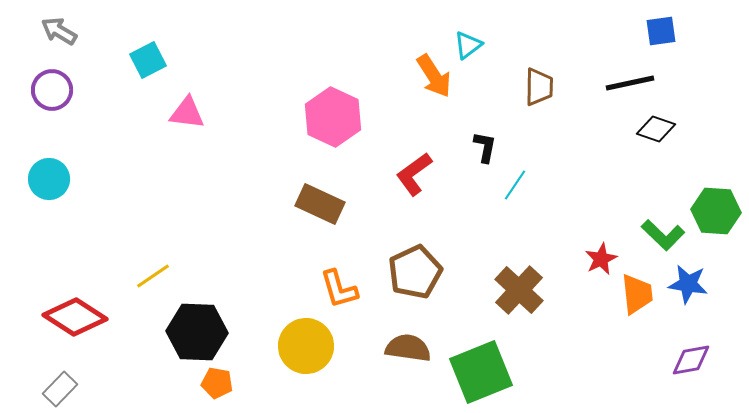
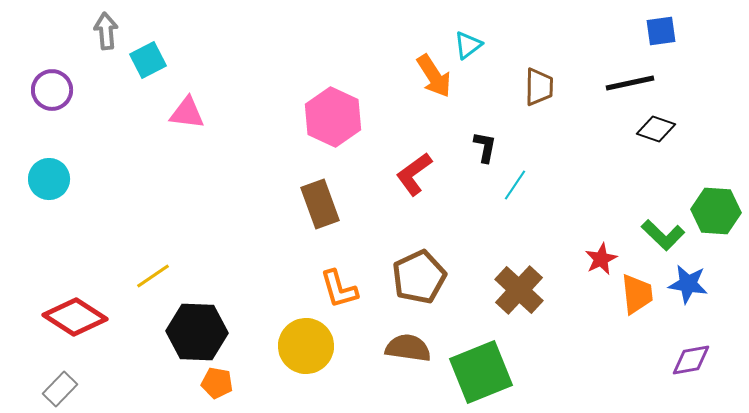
gray arrow: moved 47 px right; rotated 54 degrees clockwise
brown rectangle: rotated 45 degrees clockwise
brown pentagon: moved 4 px right, 5 px down
